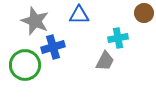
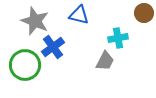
blue triangle: rotated 15 degrees clockwise
blue cross: rotated 20 degrees counterclockwise
